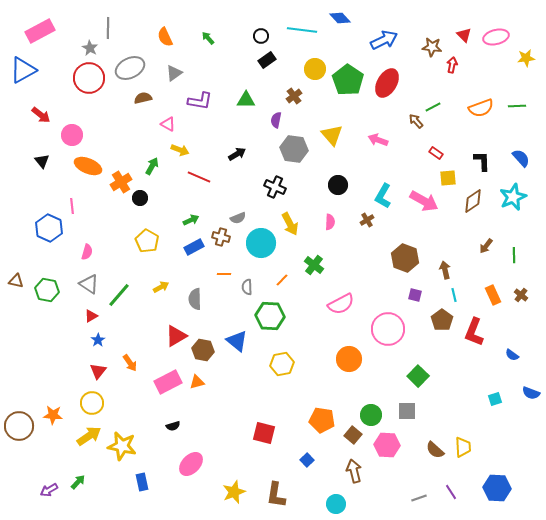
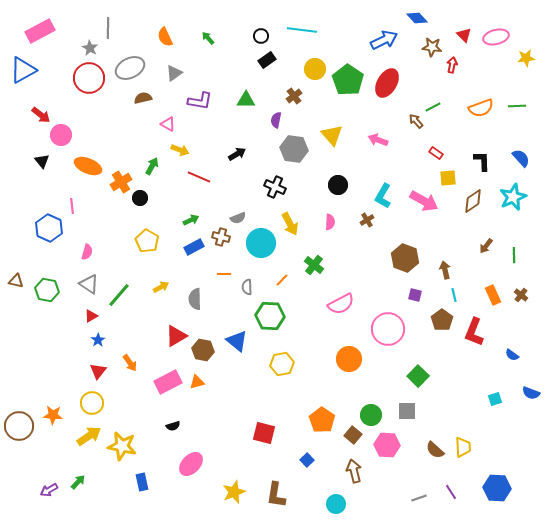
blue diamond at (340, 18): moved 77 px right
pink circle at (72, 135): moved 11 px left
orange pentagon at (322, 420): rotated 25 degrees clockwise
